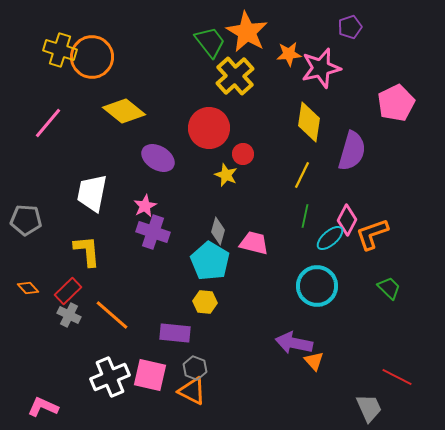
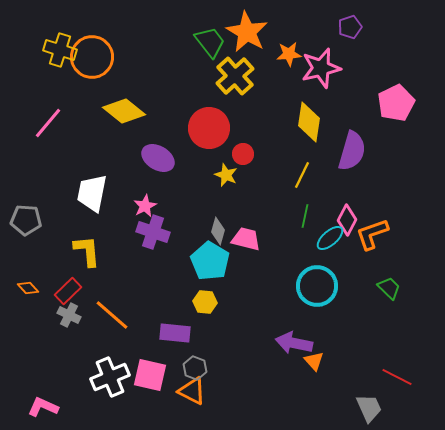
pink trapezoid at (254, 243): moved 8 px left, 4 px up
